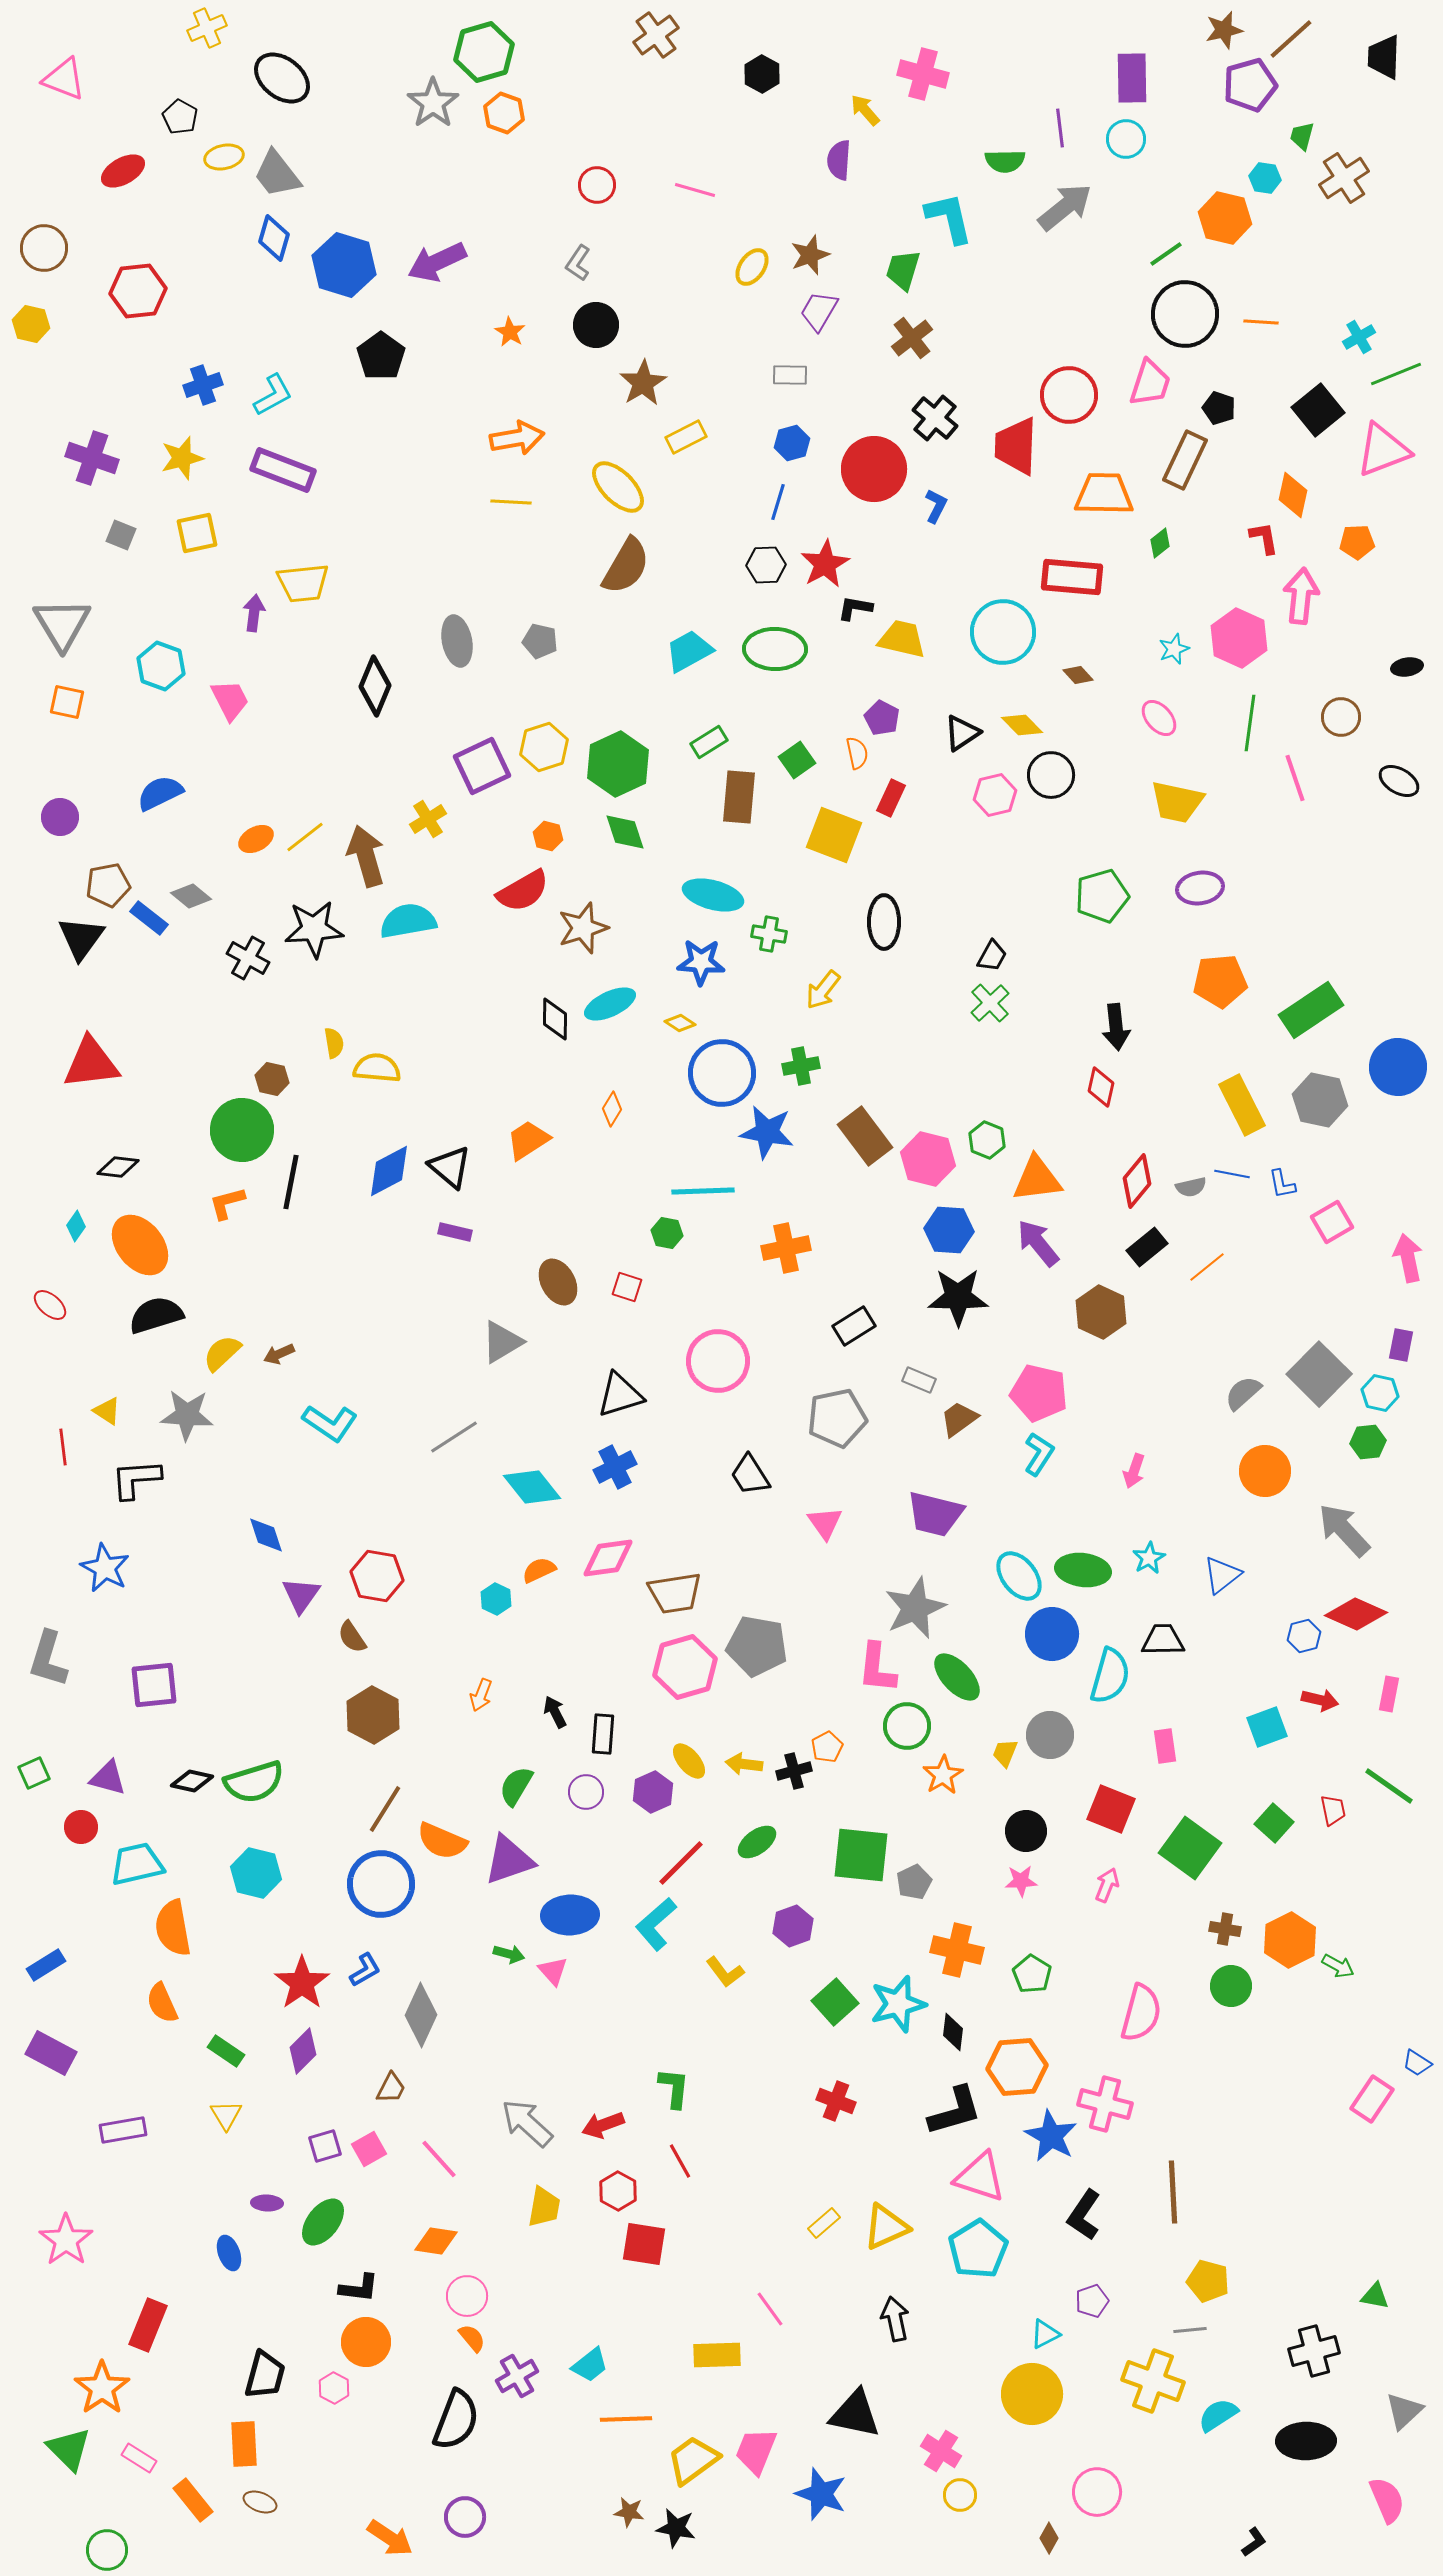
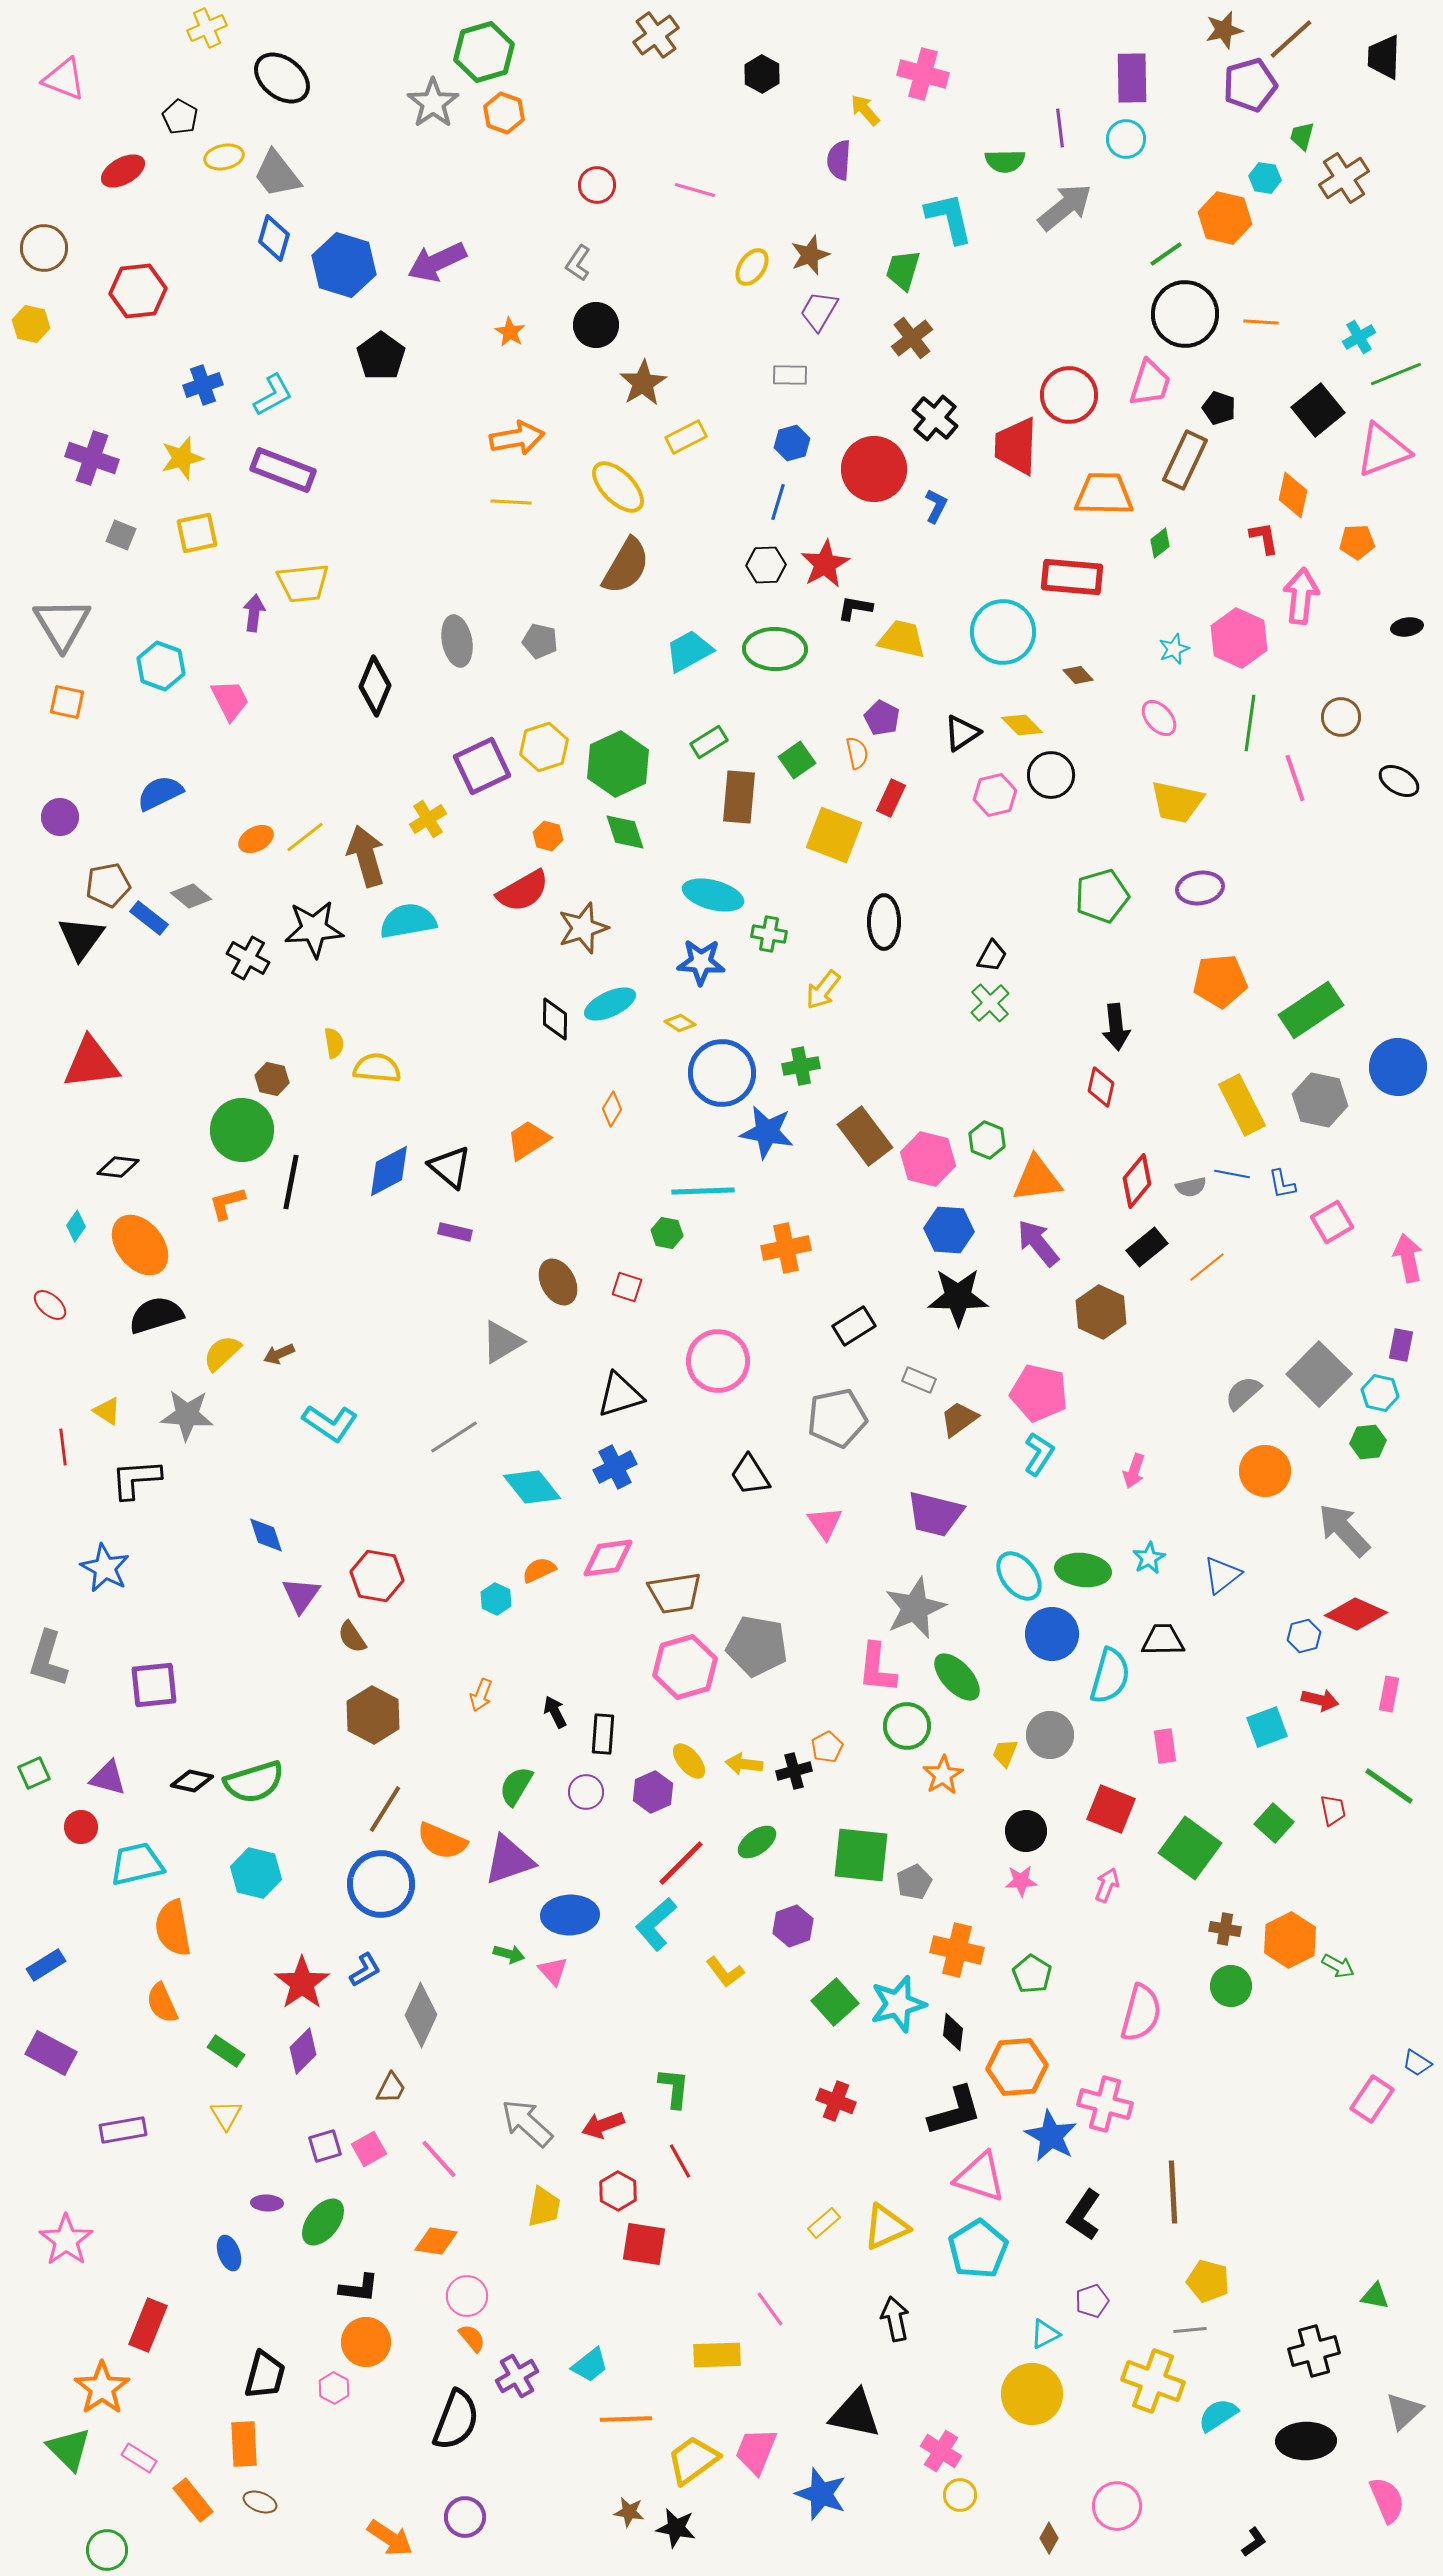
black ellipse at (1407, 667): moved 40 px up
pink circle at (1097, 2492): moved 20 px right, 14 px down
